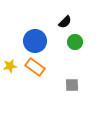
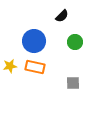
black semicircle: moved 3 px left, 6 px up
blue circle: moved 1 px left
orange rectangle: rotated 24 degrees counterclockwise
gray square: moved 1 px right, 2 px up
